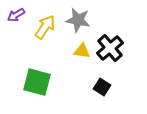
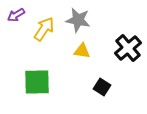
yellow arrow: moved 1 px left, 2 px down
black cross: moved 18 px right
green square: rotated 16 degrees counterclockwise
